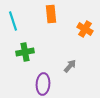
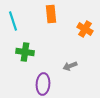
green cross: rotated 18 degrees clockwise
gray arrow: rotated 152 degrees counterclockwise
